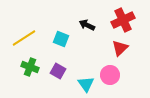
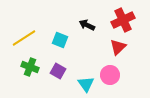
cyan square: moved 1 px left, 1 px down
red triangle: moved 2 px left, 1 px up
